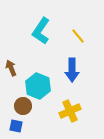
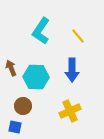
cyan hexagon: moved 2 px left, 9 px up; rotated 20 degrees counterclockwise
blue square: moved 1 px left, 1 px down
